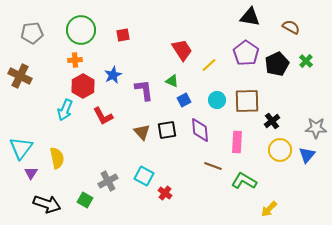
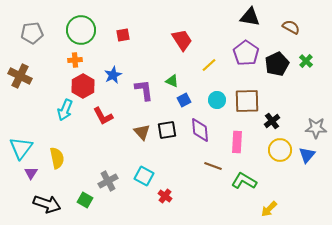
red trapezoid: moved 10 px up
red cross: moved 3 px down
